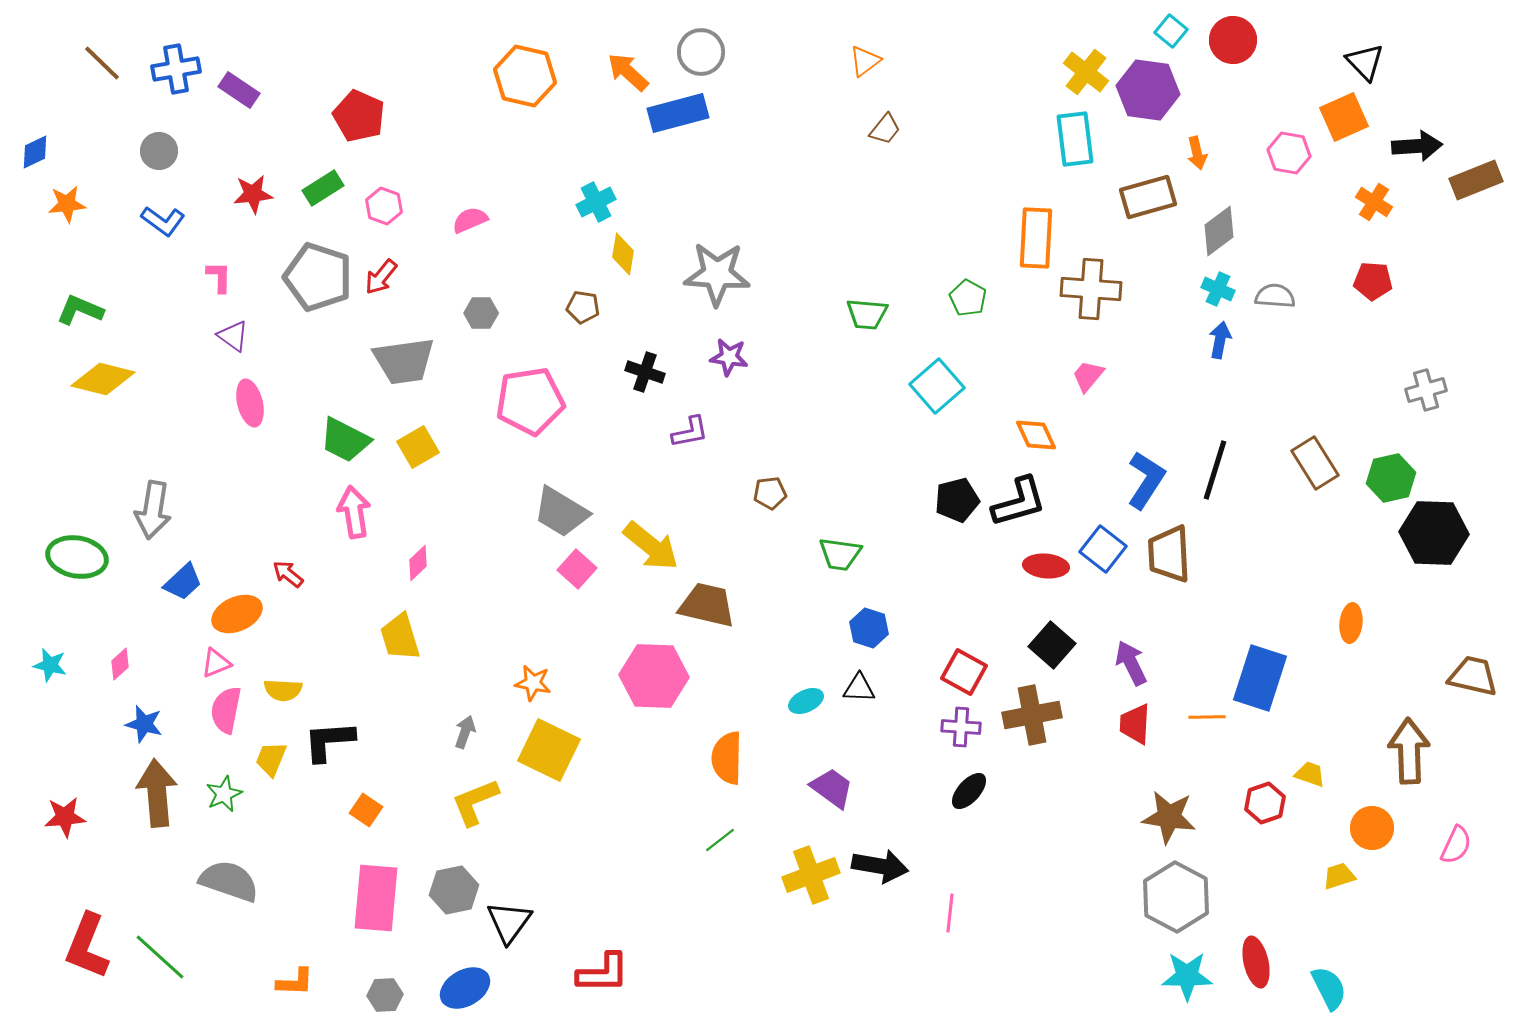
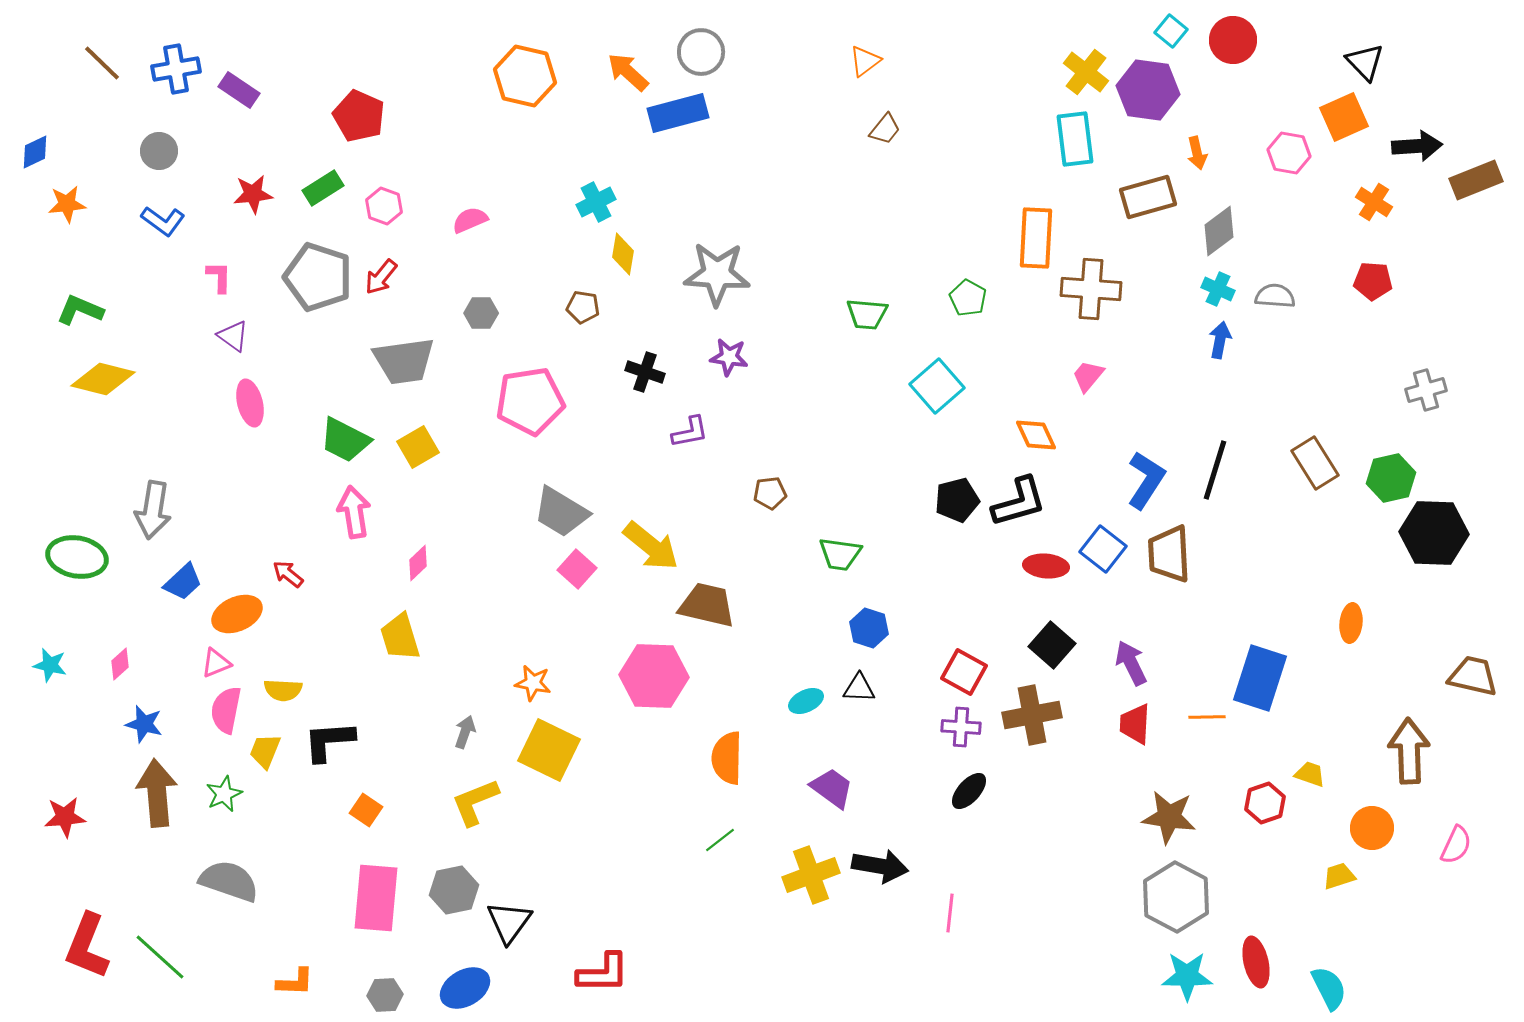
yellow trapezoid at (271, 759): moved 6 px left, 8 px up
